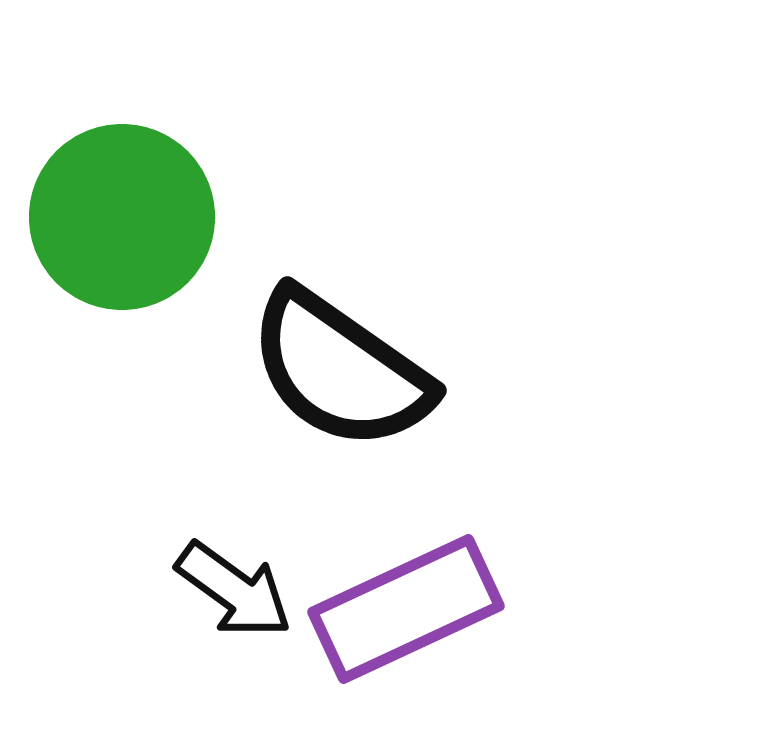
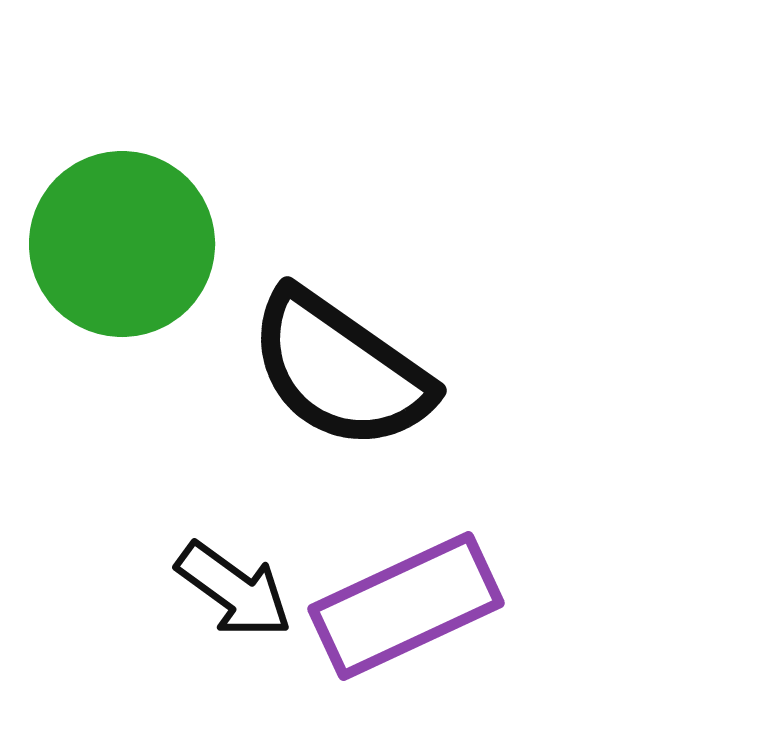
green circle: moved 27 px down
purple rectangle: moved 3 px up
